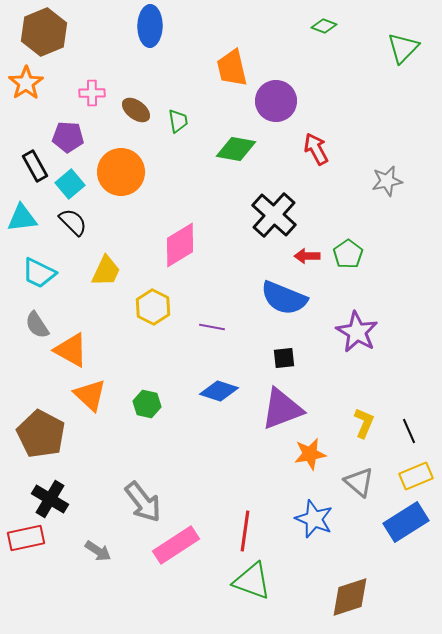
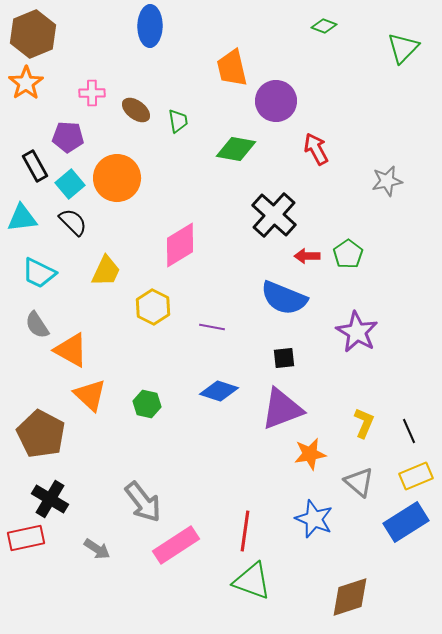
brown hexagon at (44, 32): moved 11 px left, 2 px down
orange circle at (121, 172): moved 4 px left, 6 px down
gray arrow at (98, 551): moved 1 px left, 2 px up
